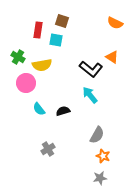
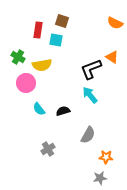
black L-shape: rotated 120 degrees clockwise
gray semicircle: moved 9 px left
orange star: moved 3 px right, 1 px down; rotated 16 degrees counterclockwise
